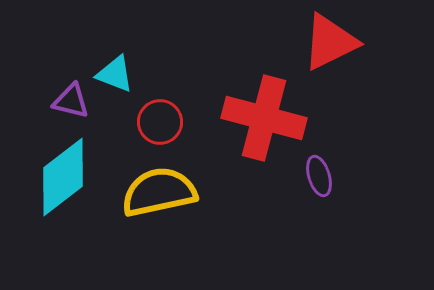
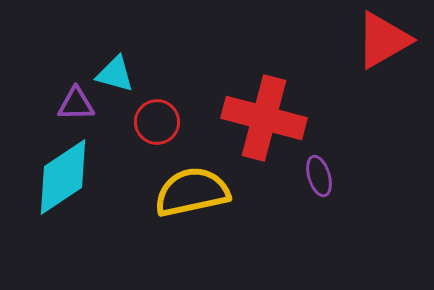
red triangle: moved 53 px right, 2 px up; rotated 4 degrees counterclockwise
cyan triangle: rotated 6 degrees counterclockwise
purple triangle: moved 5 px right, 3 px down; rotated 15 degrees counterclockwise
red circle: moved 3 px left
cyan diamond: rotated 4 degrees clockwise
yellow semicircle: moved 33 px right
